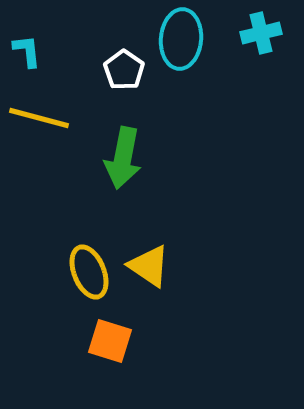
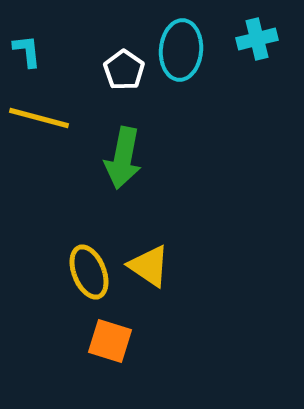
cyan cross: moved 4 px left, 6 px down
cyan ellipse: moved 11 px down
